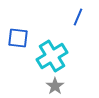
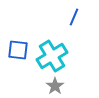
blue line: moved 4 px left
blue square: moved 12 px down
